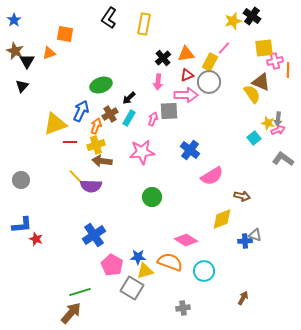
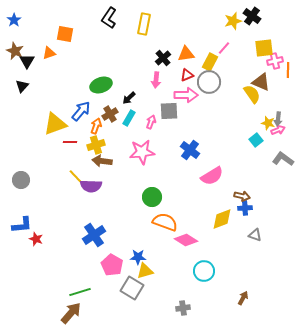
pink arrow at (158, 82): moved 2 px left, 2 px up
blue arrow at (81, 111): rotated 15 degrees clockwise
pink arrow at (153, 119): moved 2 px left, 3 px down
cyan square at (254, 138): moved 2 px right, 2 px down
blue cross at (245, 241): moved 33 px up
orange semicircle at (170, 262): moved 5 px left, 40 px up
